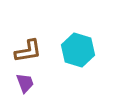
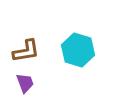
brown L-shape: moved 2 px left
